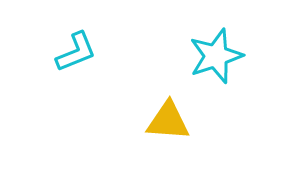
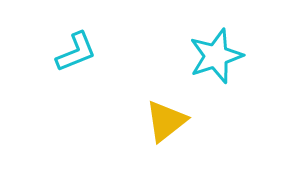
yellow triangle: moved 2 px left; rotated 42 degrees counterclockwise
